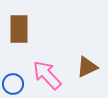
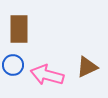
pink arrow: rotated 32 degrees counterclockwise
blue circle: moved 19 px up
